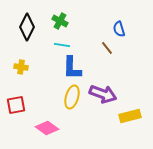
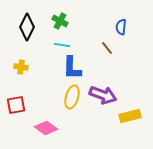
blue semicircle: moved 2 px right, 2 px up; rotated 21 degrees clockwise
purple arrow: moved 1 px down
pink diamond: moved 1 px left
